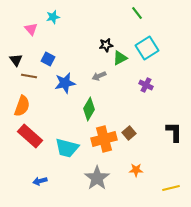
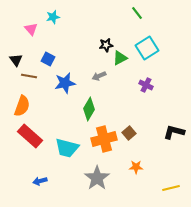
black L-shape: rotated 75 degrees counterclockwise
orange star: moved 3 px up
